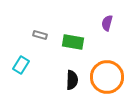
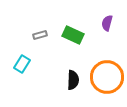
gray rectangle: rotated 32 degrees counterclockwise
green rectangle: moved 7 px up; rotated 15 degrees clockwise
cyan rectangle: moved 1 px right, 1 px up
black semicircle: moved 1 px right
